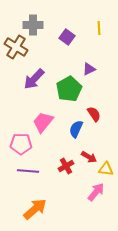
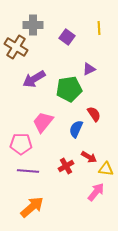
purple arrow: rotated 15 degrees clockwise
green pentagon: rotated 20 degrees clockwise
orange arrow: moved 3 px left, 2 px up
